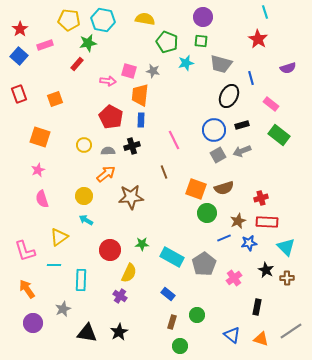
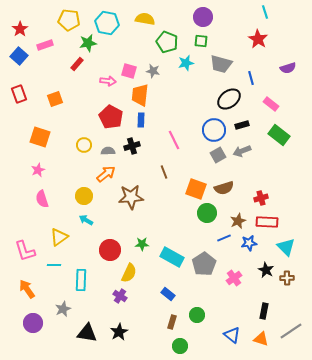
cyan hexagon at (103, 20): moved 4 px right, 3 px down
black ellipse at (229, 96): moved 3 px down; rotated 25 degrees clockwise
black rectangle at (257, 307): moved 7 px right, 4 px down
